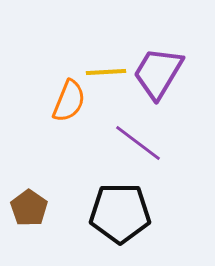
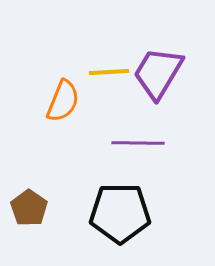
yellow line: moved 3 px right
orange semicircle: moved 6 px left
purple line: rotated 36 degrees counterclockwise
